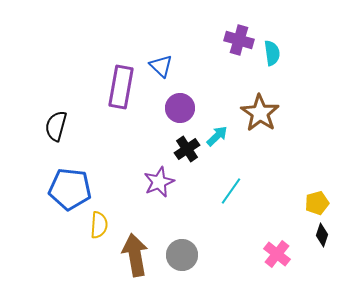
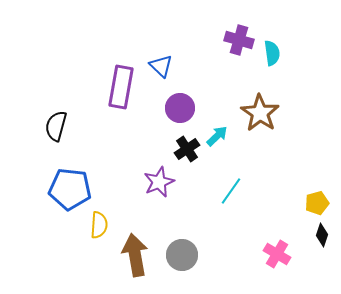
pink cross: rotated 8 degrees counterclockwise
